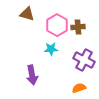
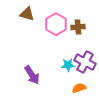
pink hexagon: moved 1 px left, 1 px up
cyan star: moved 17 px right, 16 px down
purple cross: moved 1 px right, 2 px down
purple arrow: rotated 24 degrees counterclockwise
